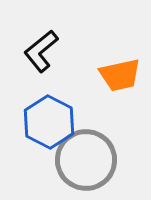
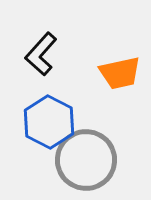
black L-shape: moved 3 px down; rotated 9 degrees counterclockwise
orange trapezoid: moved 2 px up
